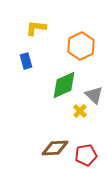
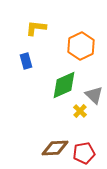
red pentagon: moved 2 px left, 2 px up
